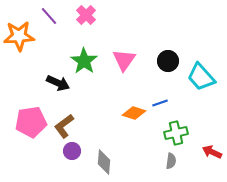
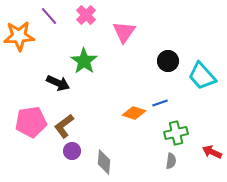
pink triangle: moved 28 px up
cyan trapezoid: moved 1 px right, 1 px up
